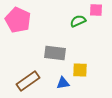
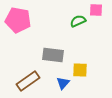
pink pentagon: rotated 15 degrees counterclockwise
gray rectangle: moved 2 px left, 2 px down
blue triangle: rotated 40 degrees counterclockwise
